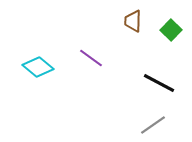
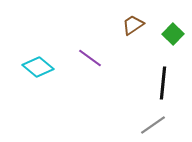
brown trapezoid: moved 4 px down; rotated 55 degrees clockwise
green square: moved 2 px right, 4 px down
purple line: moved 1 px left
black line: moved 4 px right; rotated 68 degrees clockwise
